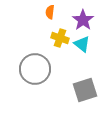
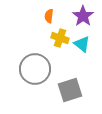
orange semicircle: moved 1 px left, 4 px down
purple star: moved 4 px up
gray square: moved 15 px left
